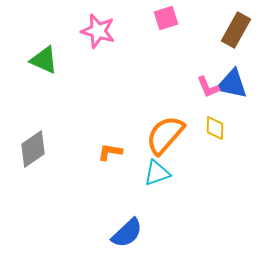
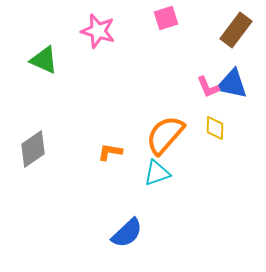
brown rectangle: rotated 8 degrees clockwise
